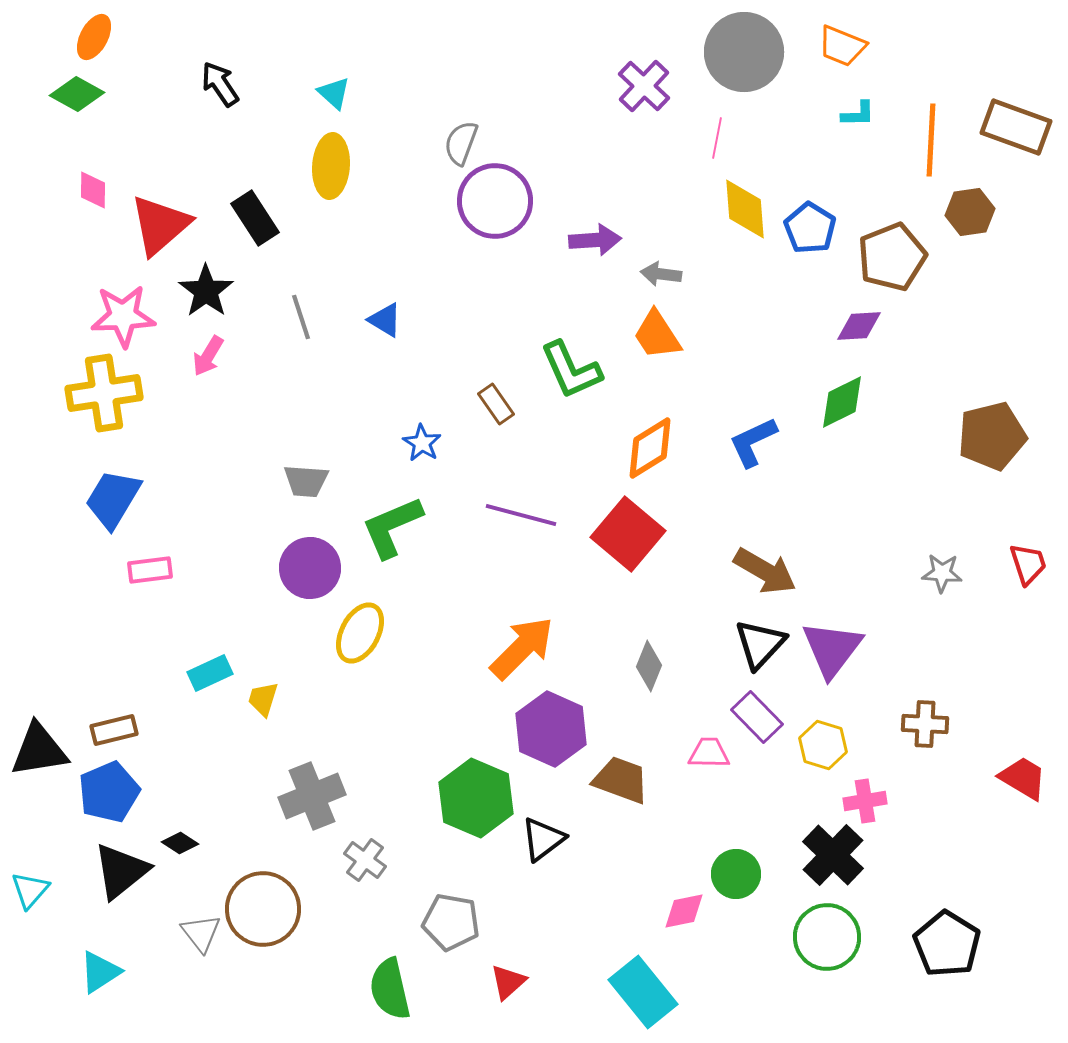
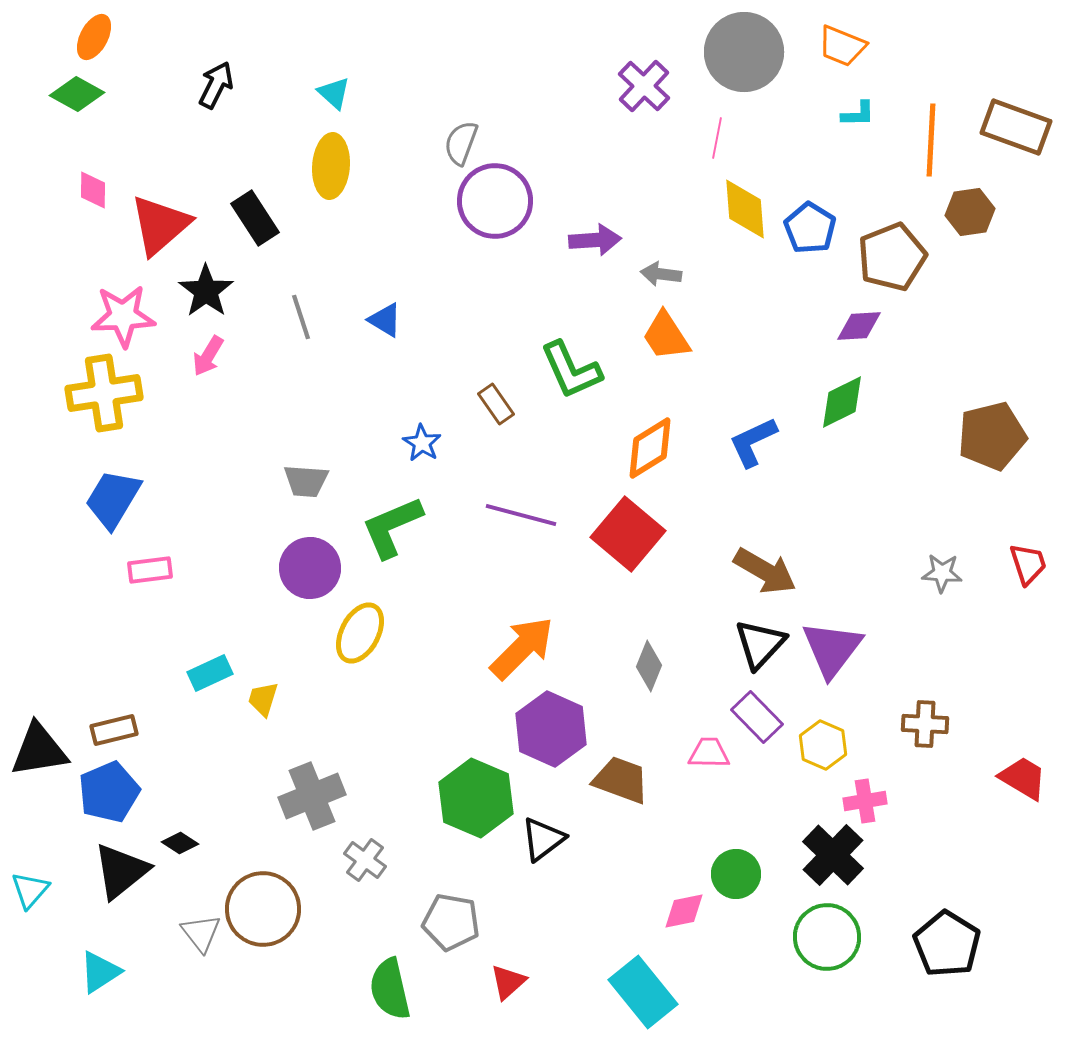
black arrow at (220, 84): moved 4 px left, 1 px down; rotated 60 degrees clockwise
orange trapezoid at (657, 335): moved 9 px right, 1 px down
yellow hexagon at (823, 745): rotated 6 degrees clockwise
